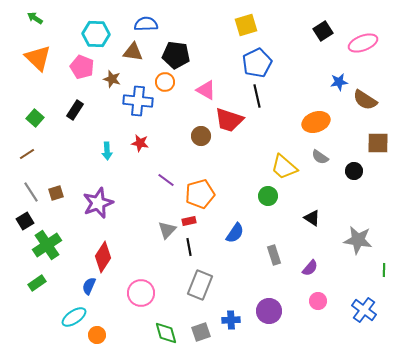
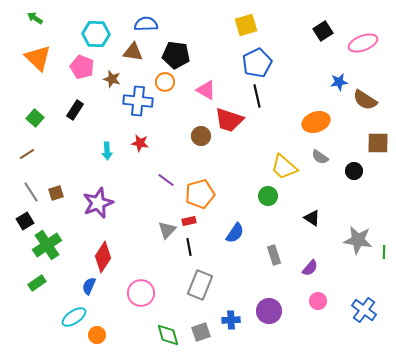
green line at (384, 270): moved 18 px up
green diamond at (166, 333): moved 2 px right, 2 px down
